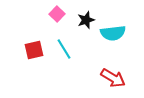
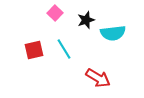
pink square: moved 2 px left, 1 px up
red arrow: moved 15 px left
